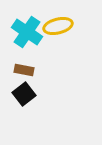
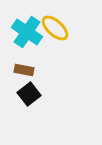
yellow ellipse: moved 3 px left, 2 px down; rotated 56 degrees clockwise
black square: moved 5 px right
